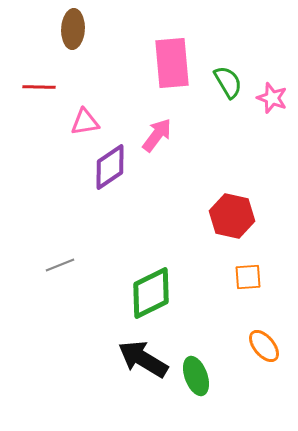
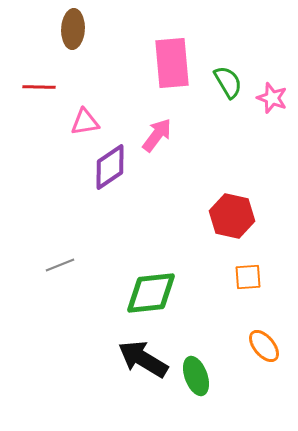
green diamond: rotated 20 degrees clockwise
